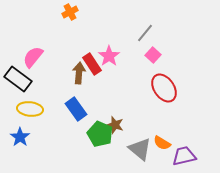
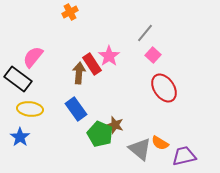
orange semicircle: moved 2 px left
